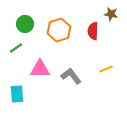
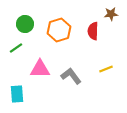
brown star: rotated 16 degrees counterclockwise
